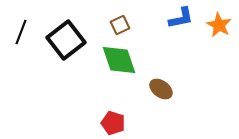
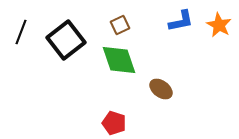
blue L-shape: moved 3 px down
red pentagon: moved 1 px right
